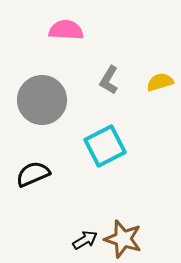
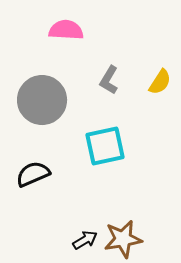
yellow semicircle: rotated 140 degrees clockwise
cyan square: rotated 15 degrees clockwise
brown star: rotated 27 degrees counterclockwise
